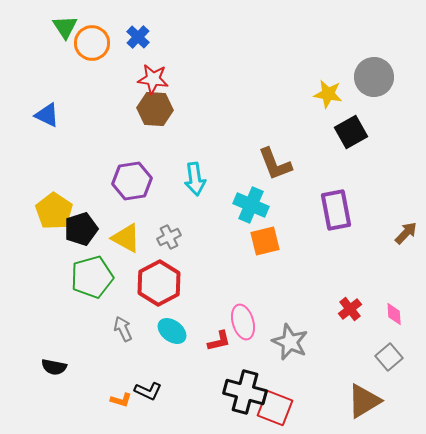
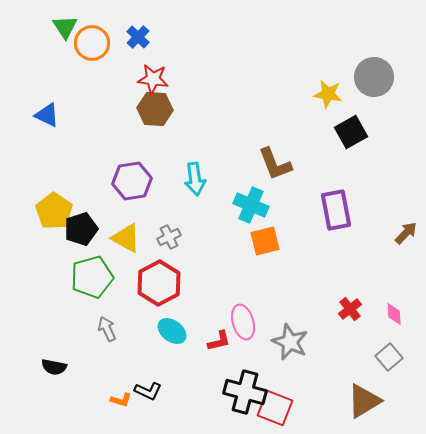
gray arrow: moved 16 px left
